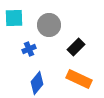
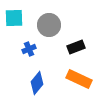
black rectangle: rotated 24 degrees clockwise
